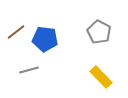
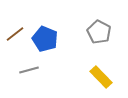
brown line: moved 1 px left, 2 px down
blue pentagon: rotated 15 degrees clockwise
